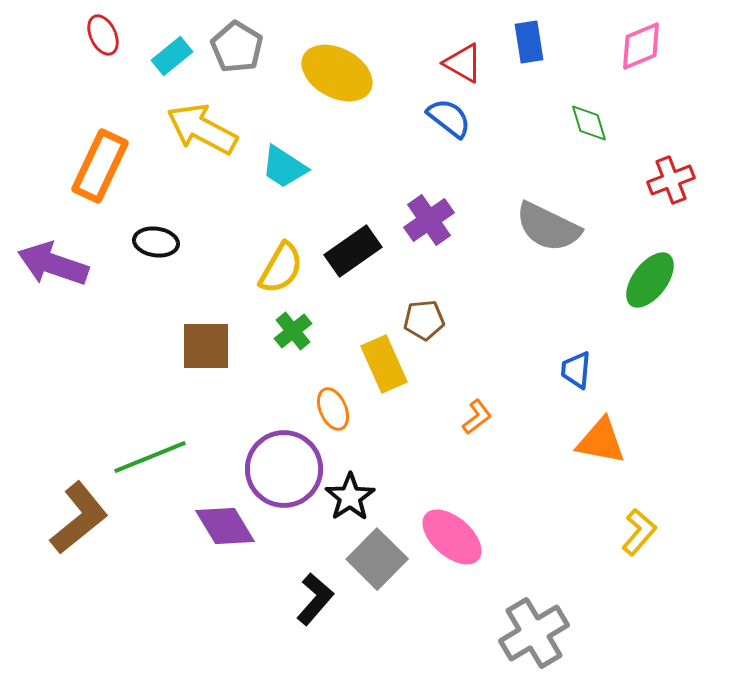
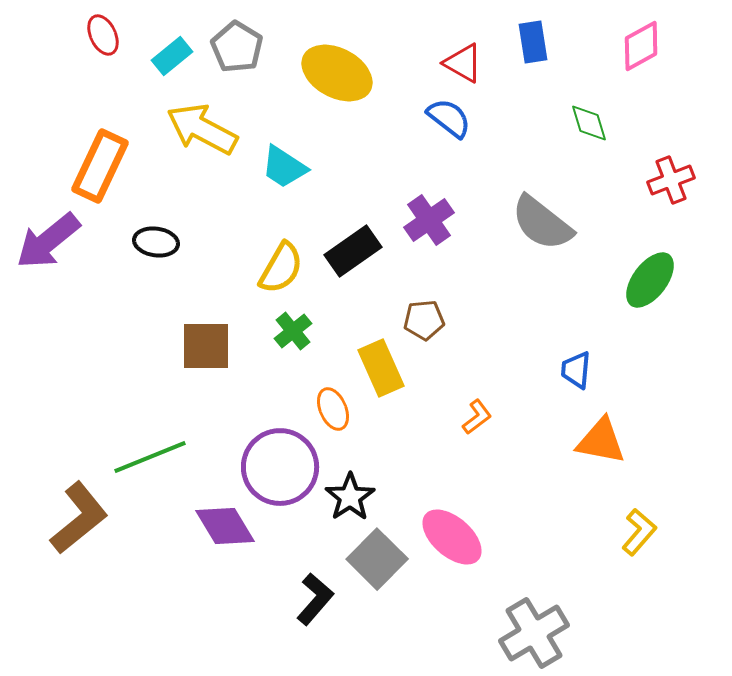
blue rectangle: moved 4 px right
pink diamond: rotated 6 degrees counterclockwise
gray semicircle: moved 6 px left, 4 px up; rotated 12 degrees clockwise
purple arrow: moved 5 px left, 23 px up; rotated 58 degrees counterclockwise
yellow rectangle: moved 3 px left, 4 px down
purple circle: moved 4 px left, 2 px up
